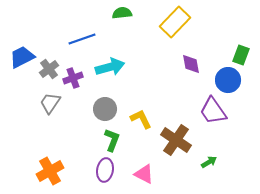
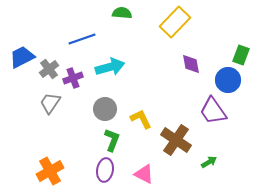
green semicircle: rotated 12 degrees clockwise
